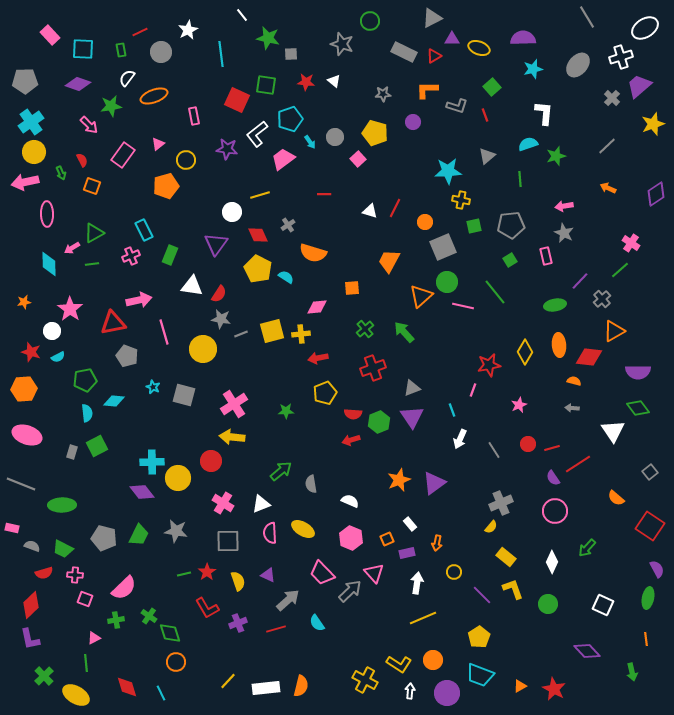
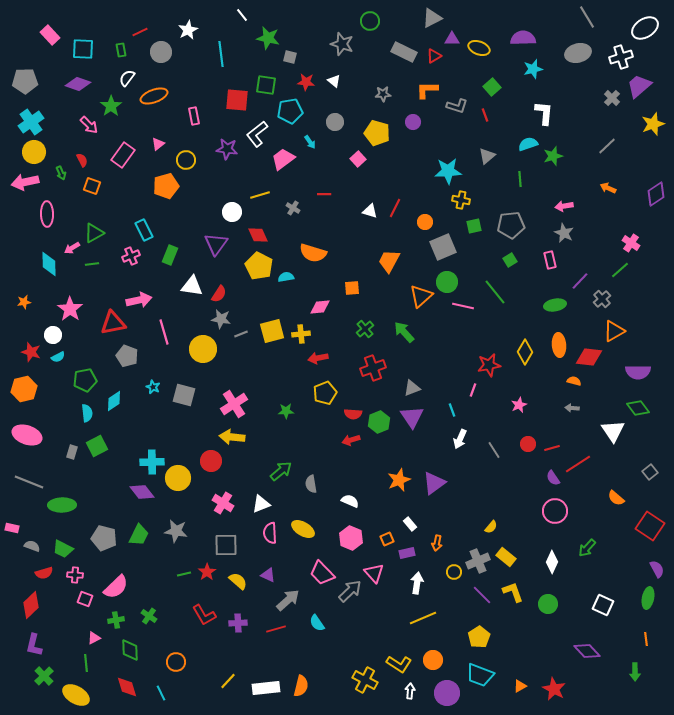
gray square at (291, 54): moved 1 px left, 3 px down; rotated 16 degrees clockwise
gray ellipse at (578, 65): moved 12 px up; rotated 35 degrees clockwise
red square at (237, 100): rotated 20 degrees counterclockwise
green star at (111, 106): rotated 25 degrees counterclockwise
cyan pentagon at (290, 119): moved 8 px up; rotated 10 degrees clockwise
yellow pentagon at (375, 133): moved 2 px right
gray circle at (335, 137): moved 15 px up
green star at (556, 156): moved 3 px left
gray cross at (288, 225): moved 5 px right, 17 px up; rotated 24 degrees counterclockwise
pink rectangle at (546, 256): moved 4 px right, 4 px down
yellow pentagon at (258, 269): moved 1 px right, 3 px up
cyan semicircle at (286, 277): rotated 42 degrees counterclockwise
pink diamond at (317, 307): moved 3 px right
white circle at (52, 331): moved 1 px right, 4 px down
orange hexagon at (24, 389): rotated 10 degrees counterclockwise
cyan diamond at (114, 401): rotated 40 degrees counterclockwise
gray line at (21, 484): moved 8 px right, 2 px up
gray cross at (501, 503): moved 23 px left, 58 px down
gray square at (228, 541): moved 2 px left, 4 px down
yellow semicircle at (238, 581): rotated 30 degrees counterclockwise
pink semicircle at (124, 588): moved 8 px left, 1 px up
yellow L-shape at (513, 589): moved 3 px down
red L-shape at (207, 608): moved 3 px left, 7 px down
purple cross at (238, 623): rotated 18 degrees clockwise
green diamond at (170, 633): moved 40 px left, 17 px down; rotated 15 degrees clockwise
purple L-shape at (30, 639): moved 4 px right, 6 px down; rotated 25 degrees clockwise
green arrow at (632, 672): moved 3 px right; rotated 12 degrees clockwise
